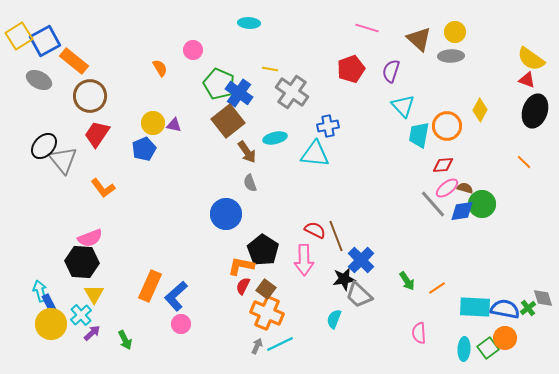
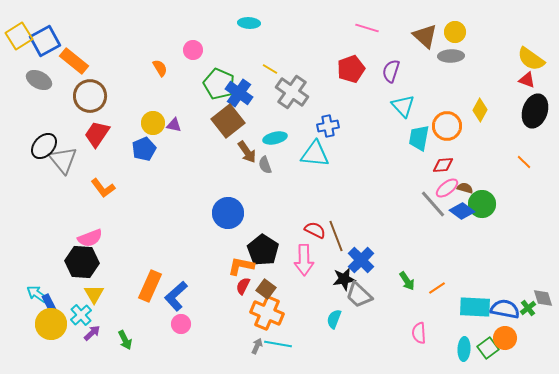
brown triangle at (419, 39): moved 6 px right, 3 px up
yellow line at (270, 69): rotated 21 degrees clockwise
cyan trapezoid at (419, 135): moved 3 px down
gray semicircle at (250, 183): moved 15 px right, 18 px up
blue diamond at (462, 211): rotated 45 degrees clockwise
blue circle at (226, 214): moved 2 px right, 1 px up
cyan arrow at (40, 291): moved 3 px left, 3 px down; rotated 40 degrees counterclockwise
cyan line at (280, 344): moved 2 px left; rotated 36 degrees clockwise
